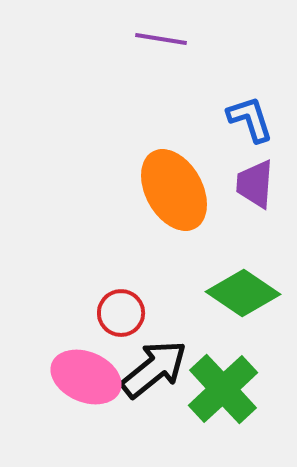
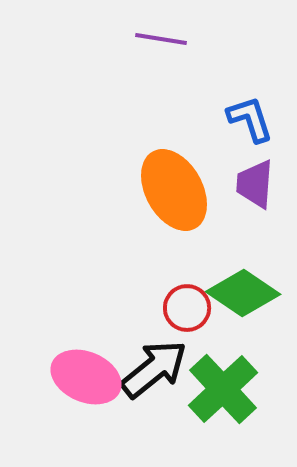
red circle: moved 66 px right, 5 px up
